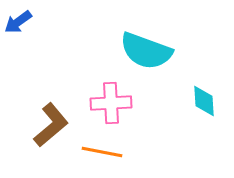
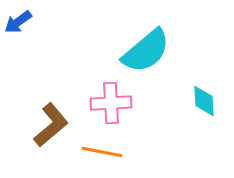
cyan semicircle: rotated 60 degrees counterclockwise
